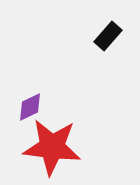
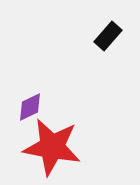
red star: rotated 4 degrees clockwise
